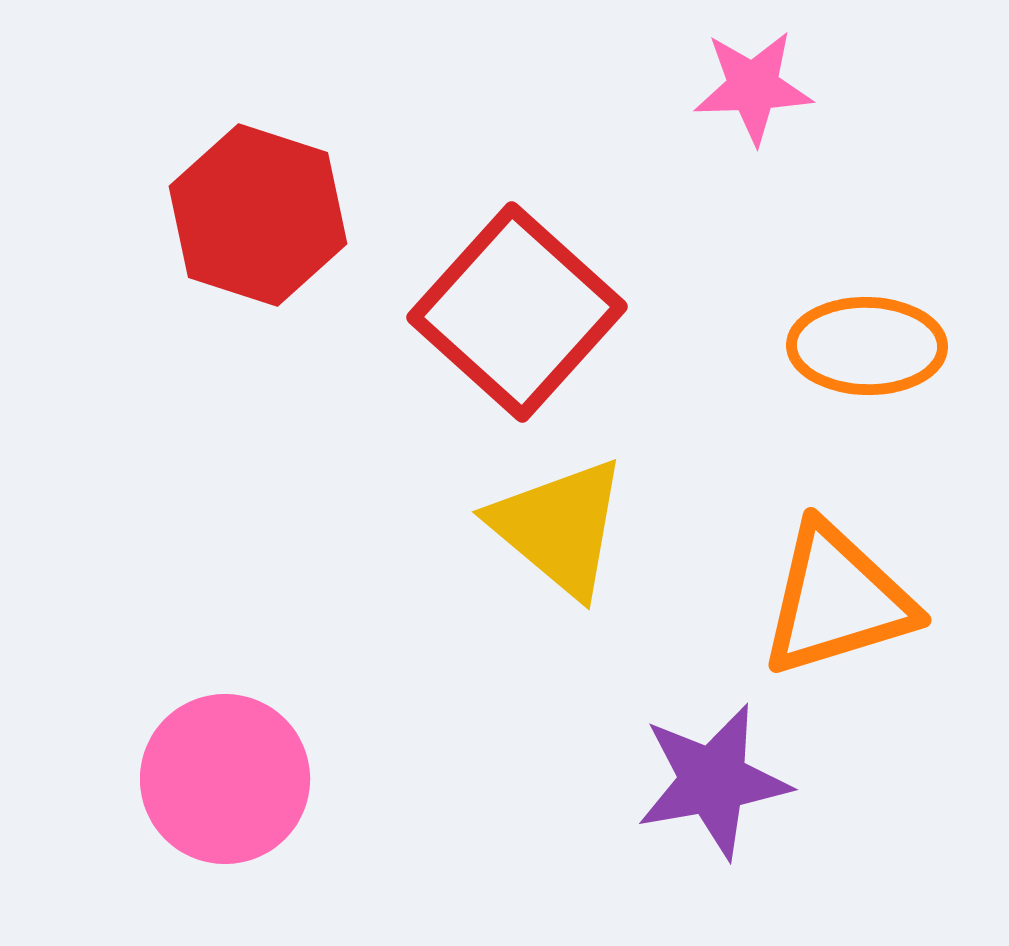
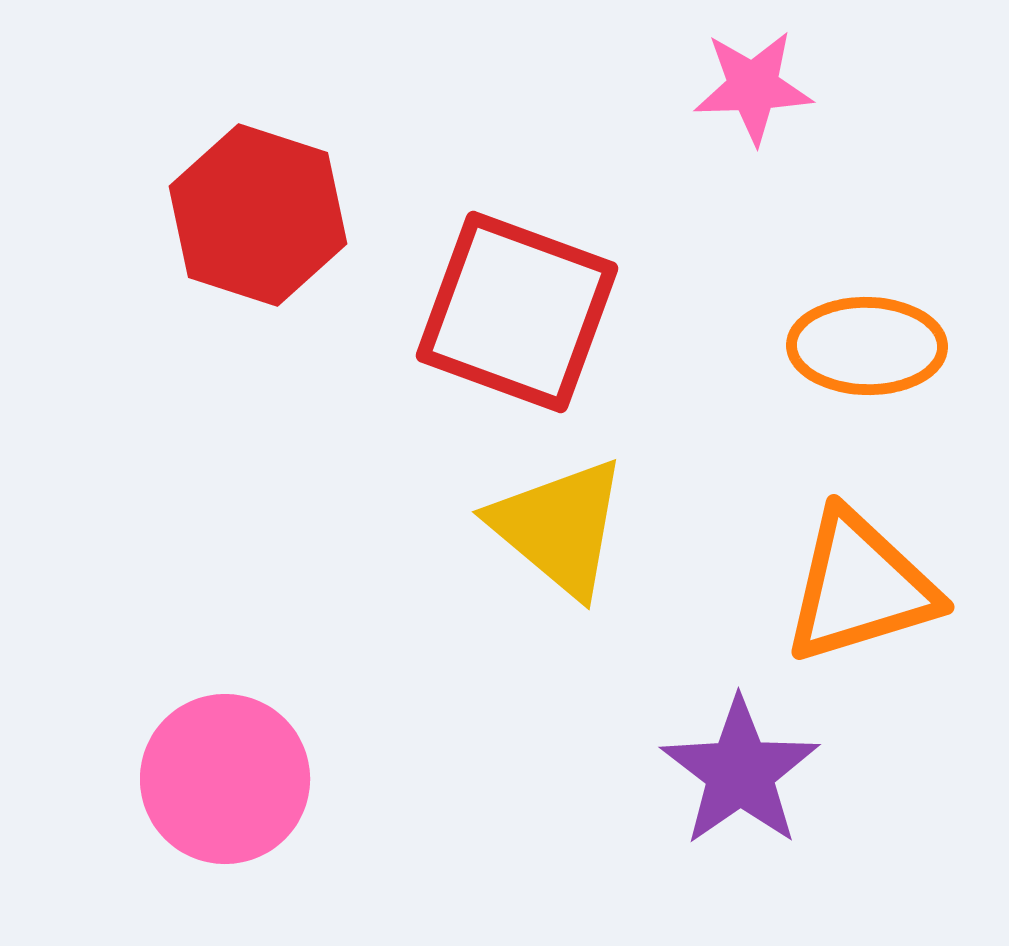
red square: rotated 22 degrees counterclockwise
orange triangle: moved 23 px right, 13 px up
purple star: moved 27 px right, 9 px up; rotated 25 degrees counterclockwise
